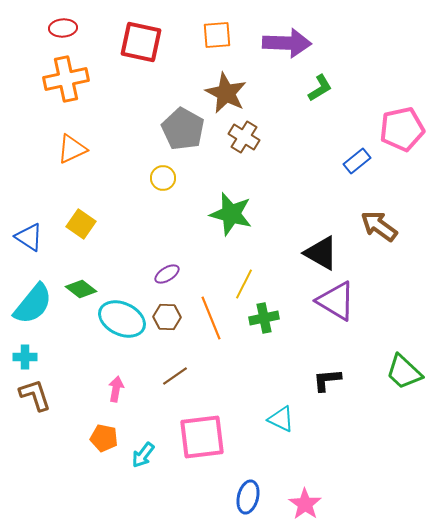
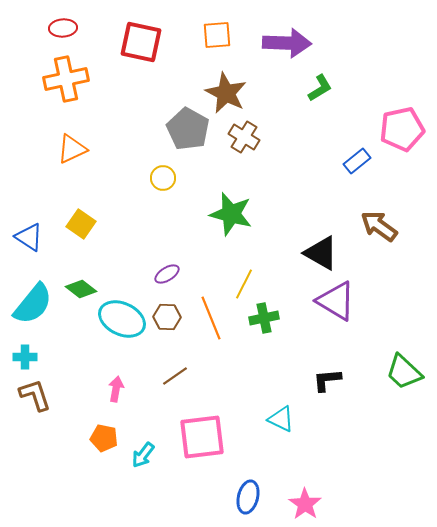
gray pentagon: moved 5 px right
